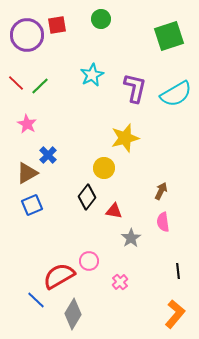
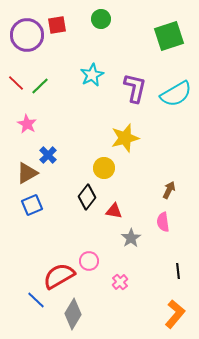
brown arrow: moved 8 px right, 1 px up
